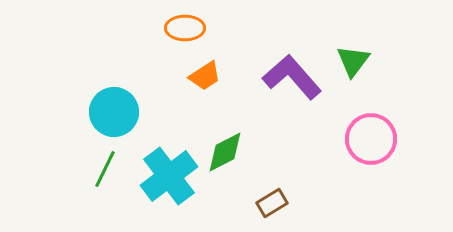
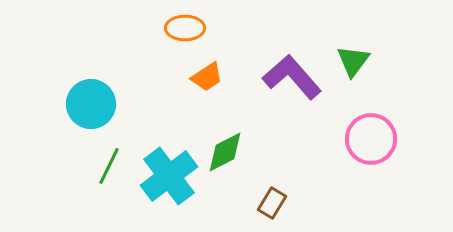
orange trapezoid: moved 2 px right, 1 px down
cyan circle: moved 23 px left, 8 px up
green line: moved 4 px right, 3 px up
brown rectangle: rotated 28 degrees counterclockwise
